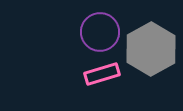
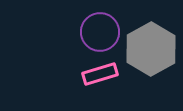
pink rectangle: moved 2 px left
